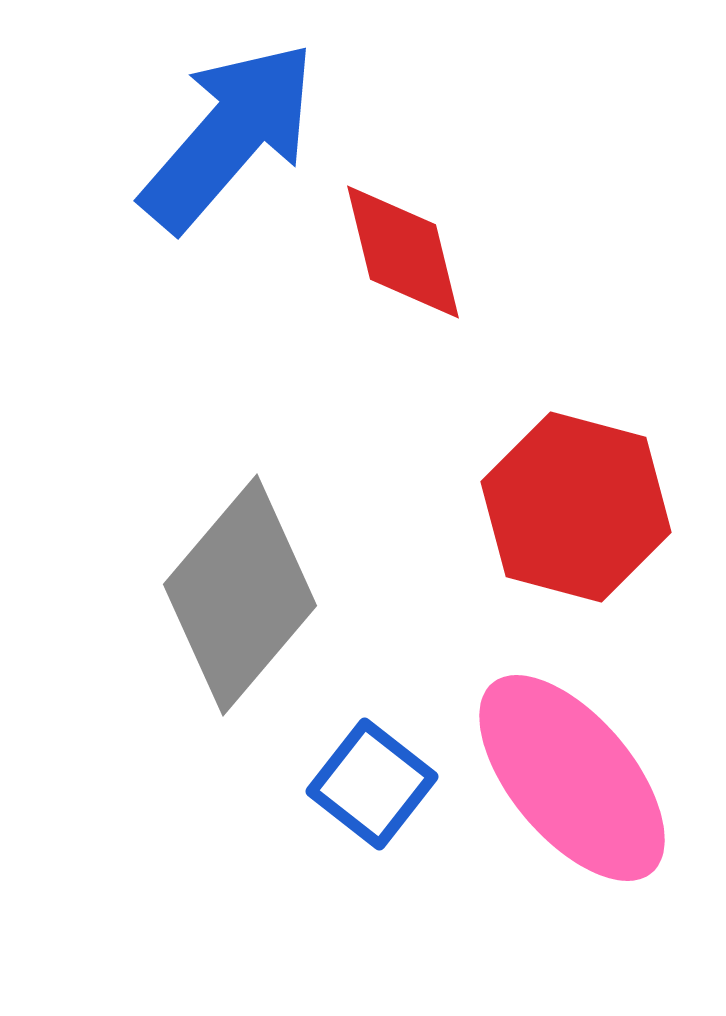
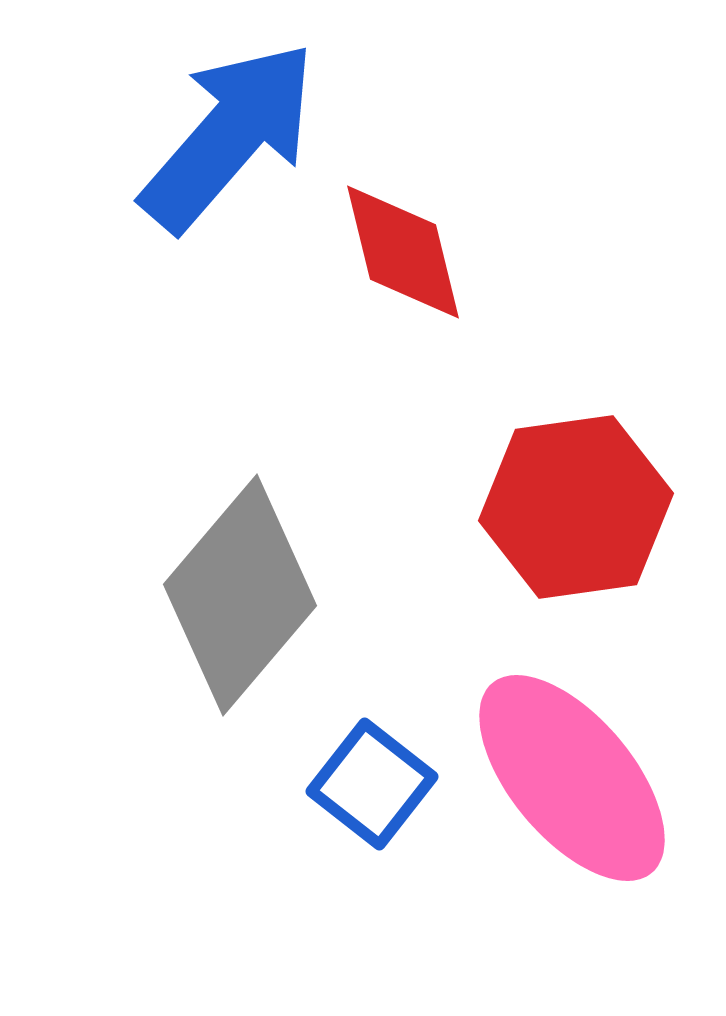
red hexagon: rotated 23 degrees counterclockwise
